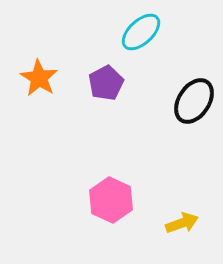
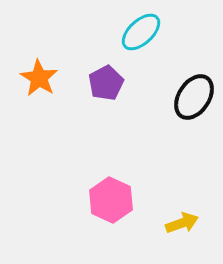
black ellipse: moved 4 px up
